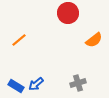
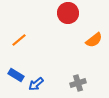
blue rectangle: moved 11 px up
